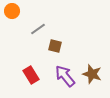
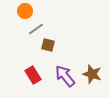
orange circle: moved 13 px right
gray line: moved 2 px left
brown square: moved 7 px left, 1 px up
red rectangle: moved 2 px right
